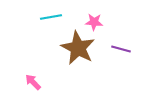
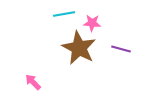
cyan line: moved 13 px right, 3 px up
pink star: moved 2 px left, 1 px down
brown star: moved 1 px right
